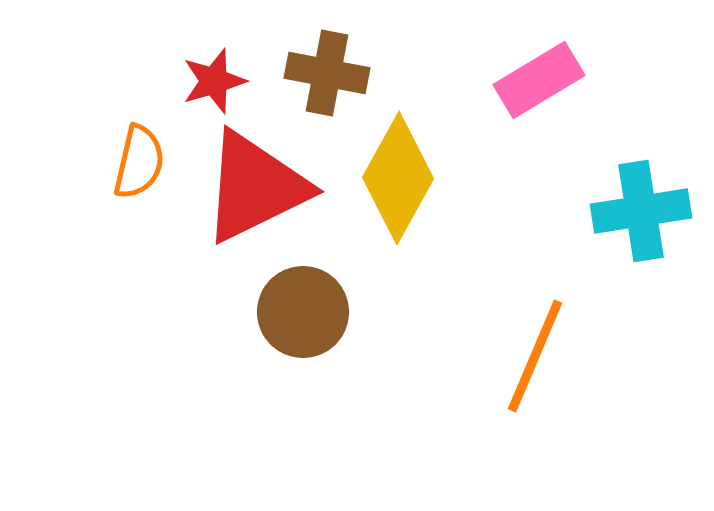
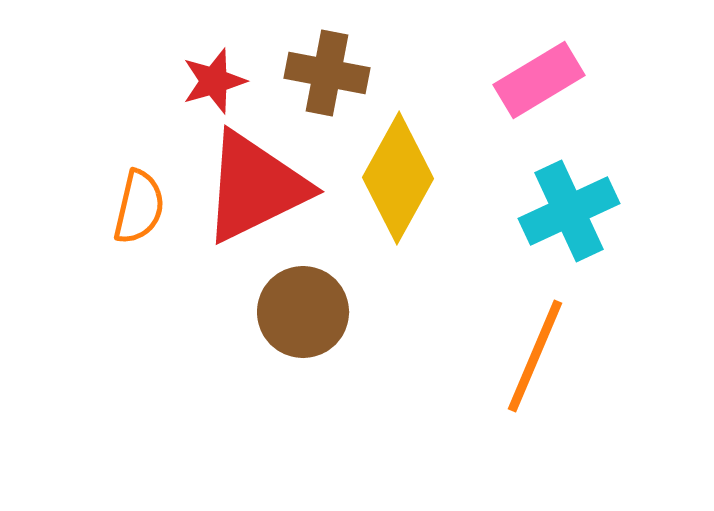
orange semicircle: moved 45 px down
cyan cross: moved 72 px left; rotated 16 degrees counterclockwise
